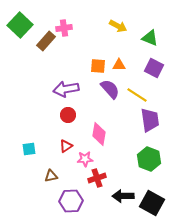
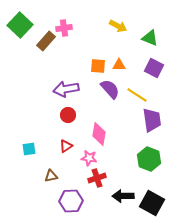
purple trapezoid: moved 2 px right
pink star: moved 4 px right, 1 px up; rotated 14 degrees clockwise
